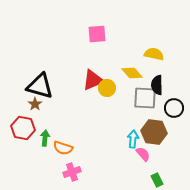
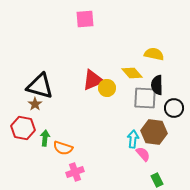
pink square: moved 12 px left, 15 px up
pink cross: moved 3 px right
